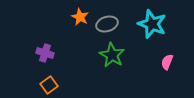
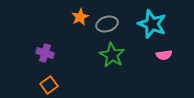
orange star: rotated 18 degrees clockwise
pink semicircle: moved 3 px left, 7 px up; rotated 119 degrees counterclockwise
